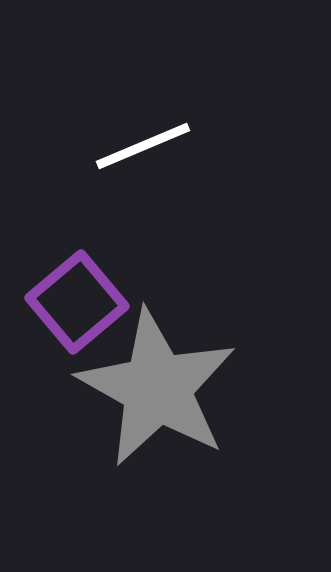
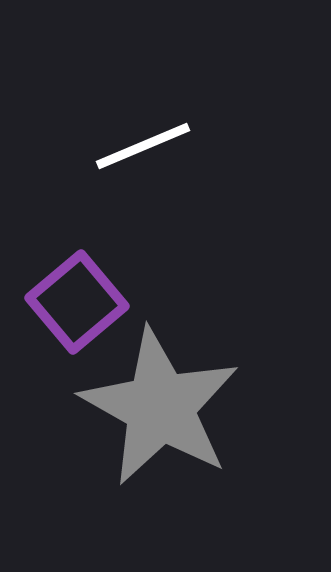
gray star: moved 3 px right, 19 px down
